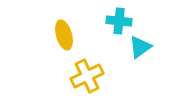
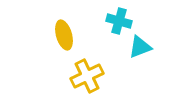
cyan cross: rotated 10 degrees clockwise
cyan triangle: rotated 15 degrees clockwise
